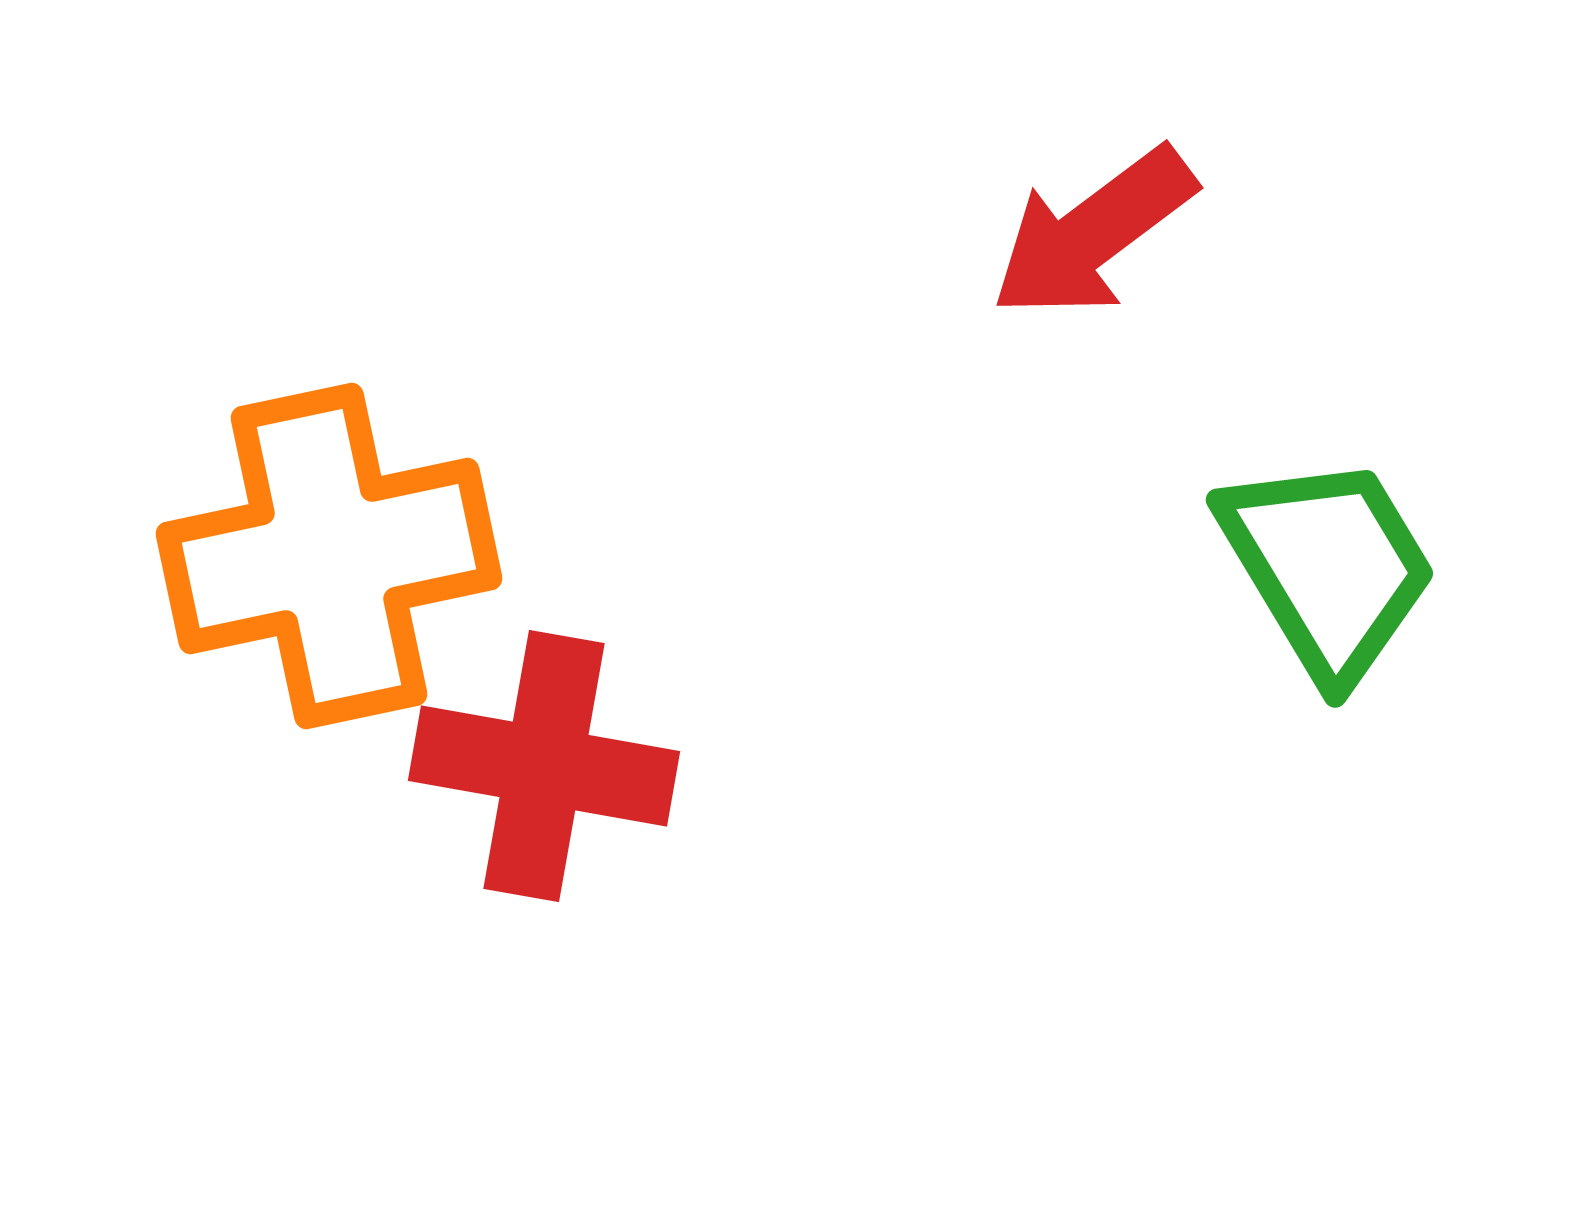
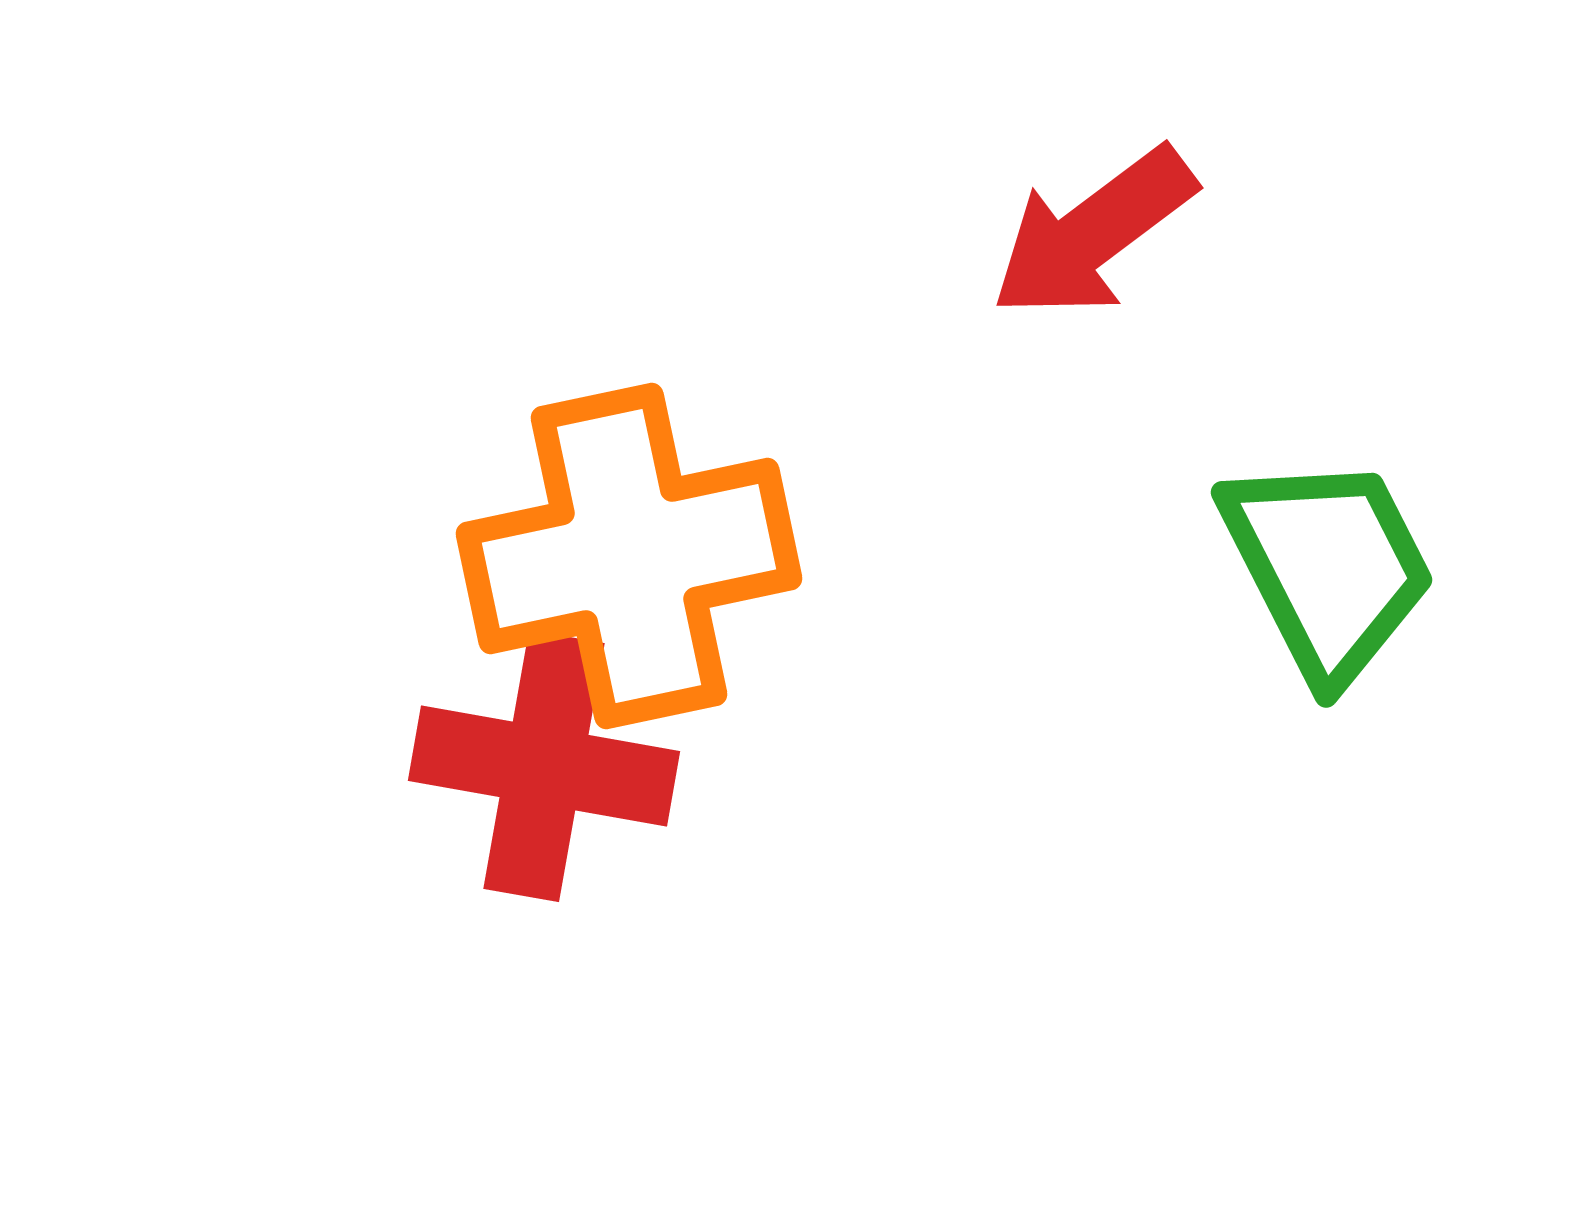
orange cross: moved 300 px right
green trapezoid: rotated 4 degrees clockwise
